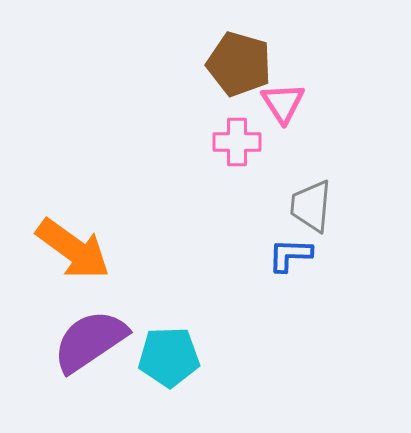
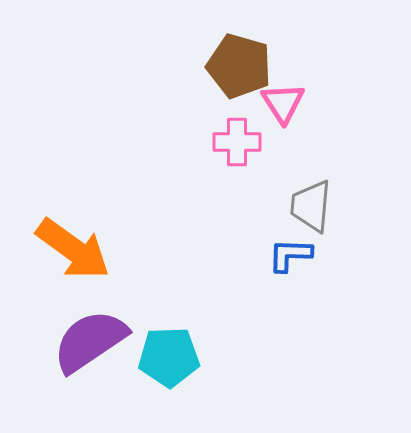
brown pentagon: moved 2 px down
